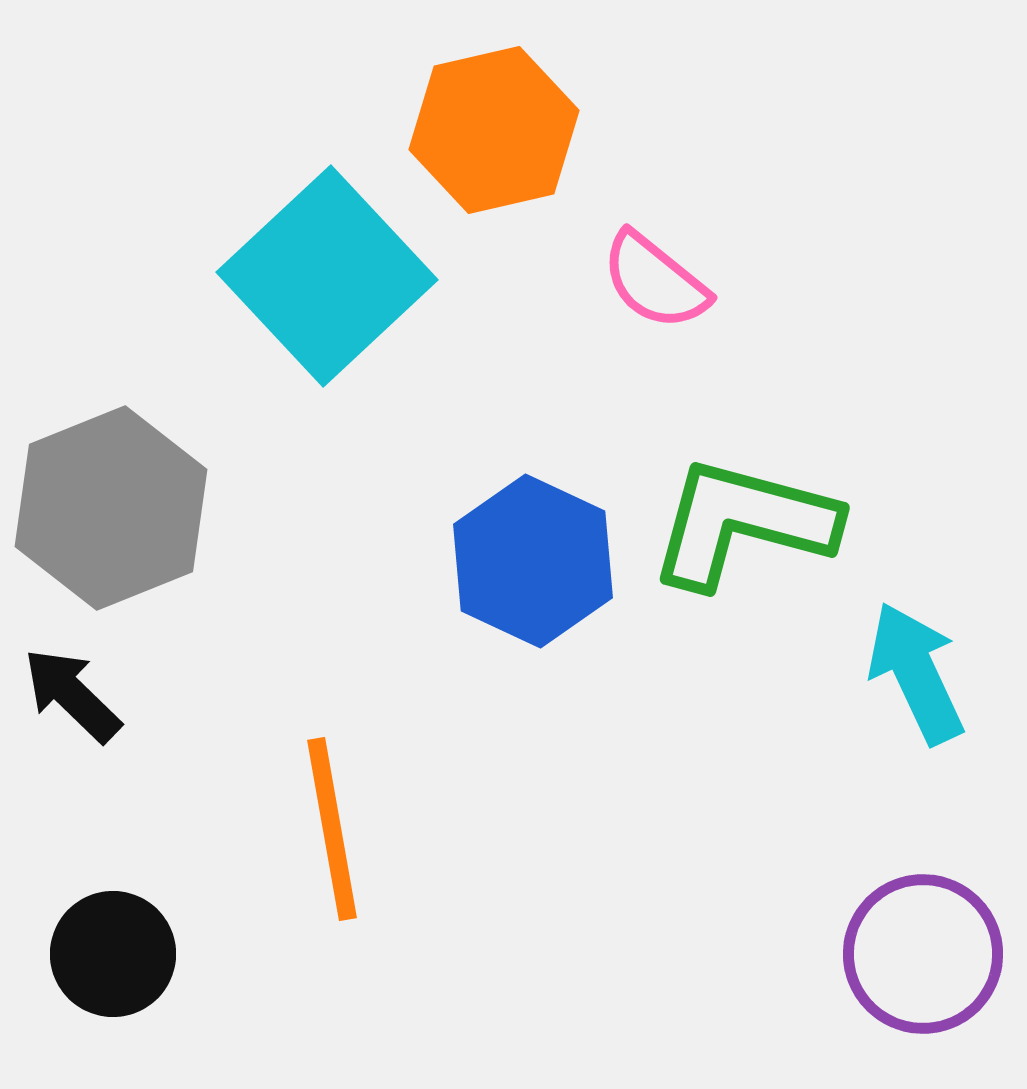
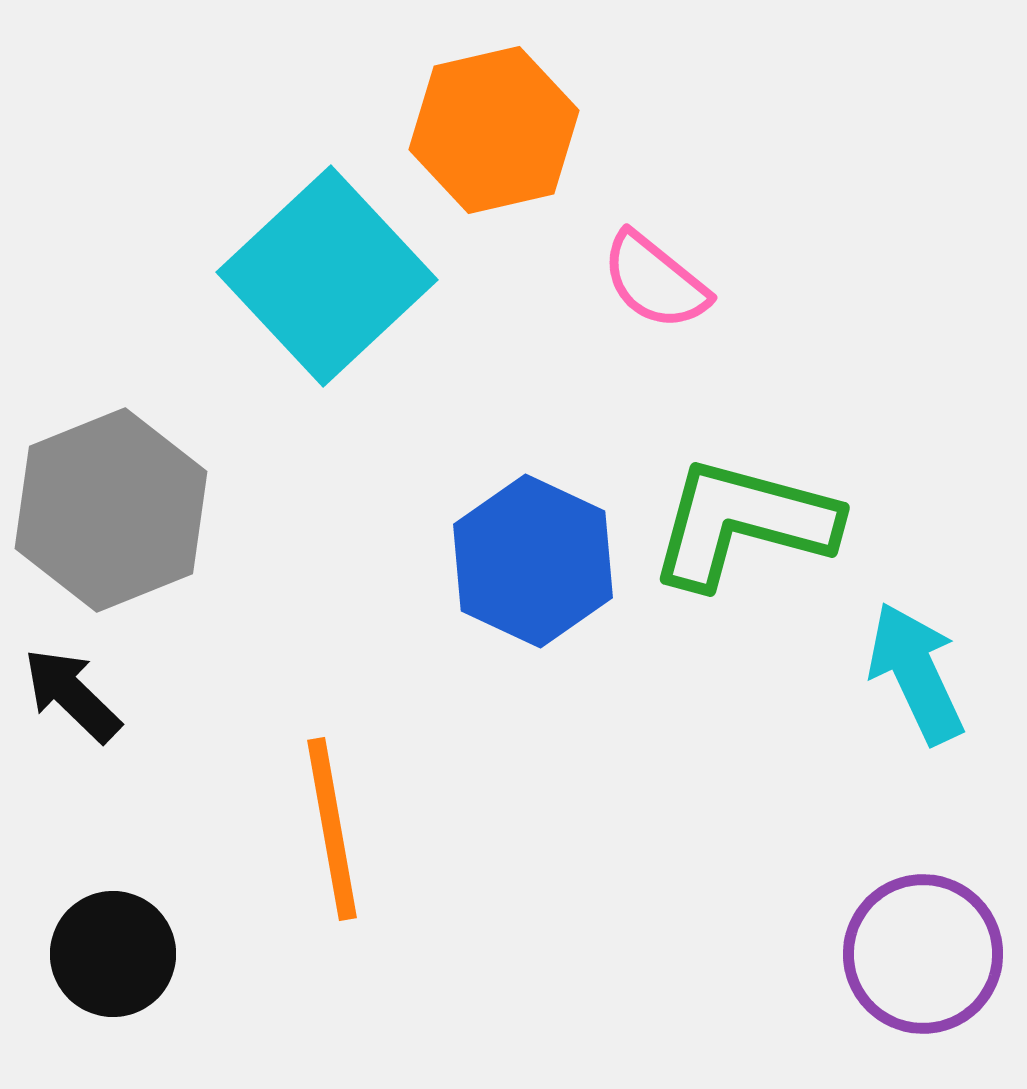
gray hexagon: moved 2 px down
